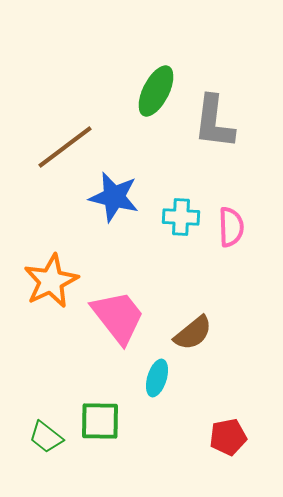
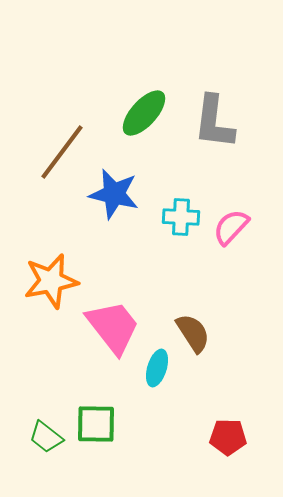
green ellipse: moved 12 px left, 22 px down; rotated 15 degrees clockwise
brown line: moved 3 px left, 5 px down; rotated 16 degrees counterclockwise
blue star: moved 3 px up
pink semicircle: rotated 135 degrees counterclockwise
orange star: rotated 14 degrees clockwise
pink trapezoid: moved 5 px left, 10 px down
brown semicircle: rotated 84 degrees counterclockwise
cyan ellipse: moved 10 px up
green square: moved 4 px left, 3 px down
red pentagon: rotated 12 degrees clockwise
